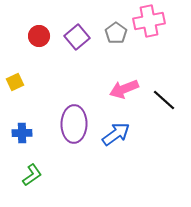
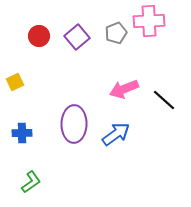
pink cross: rotated 8 degrees clockwise
gray pentagon: rotated 15 degrees clockwise
green L-shape: moved 1 px left, 7 px down
